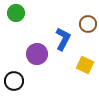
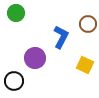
blue L-shape: moved 2 px left, 2 px up
purple circle: moved 2 px left, 4 px down
